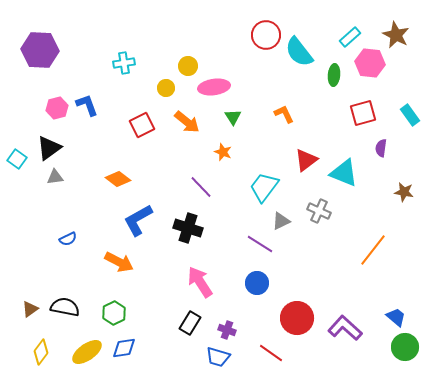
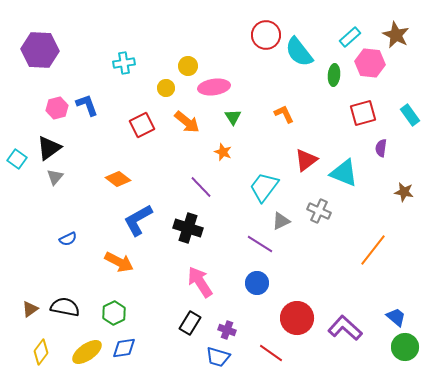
gray triangle at (55, 177): rotated 42 degrees counterclockwise
